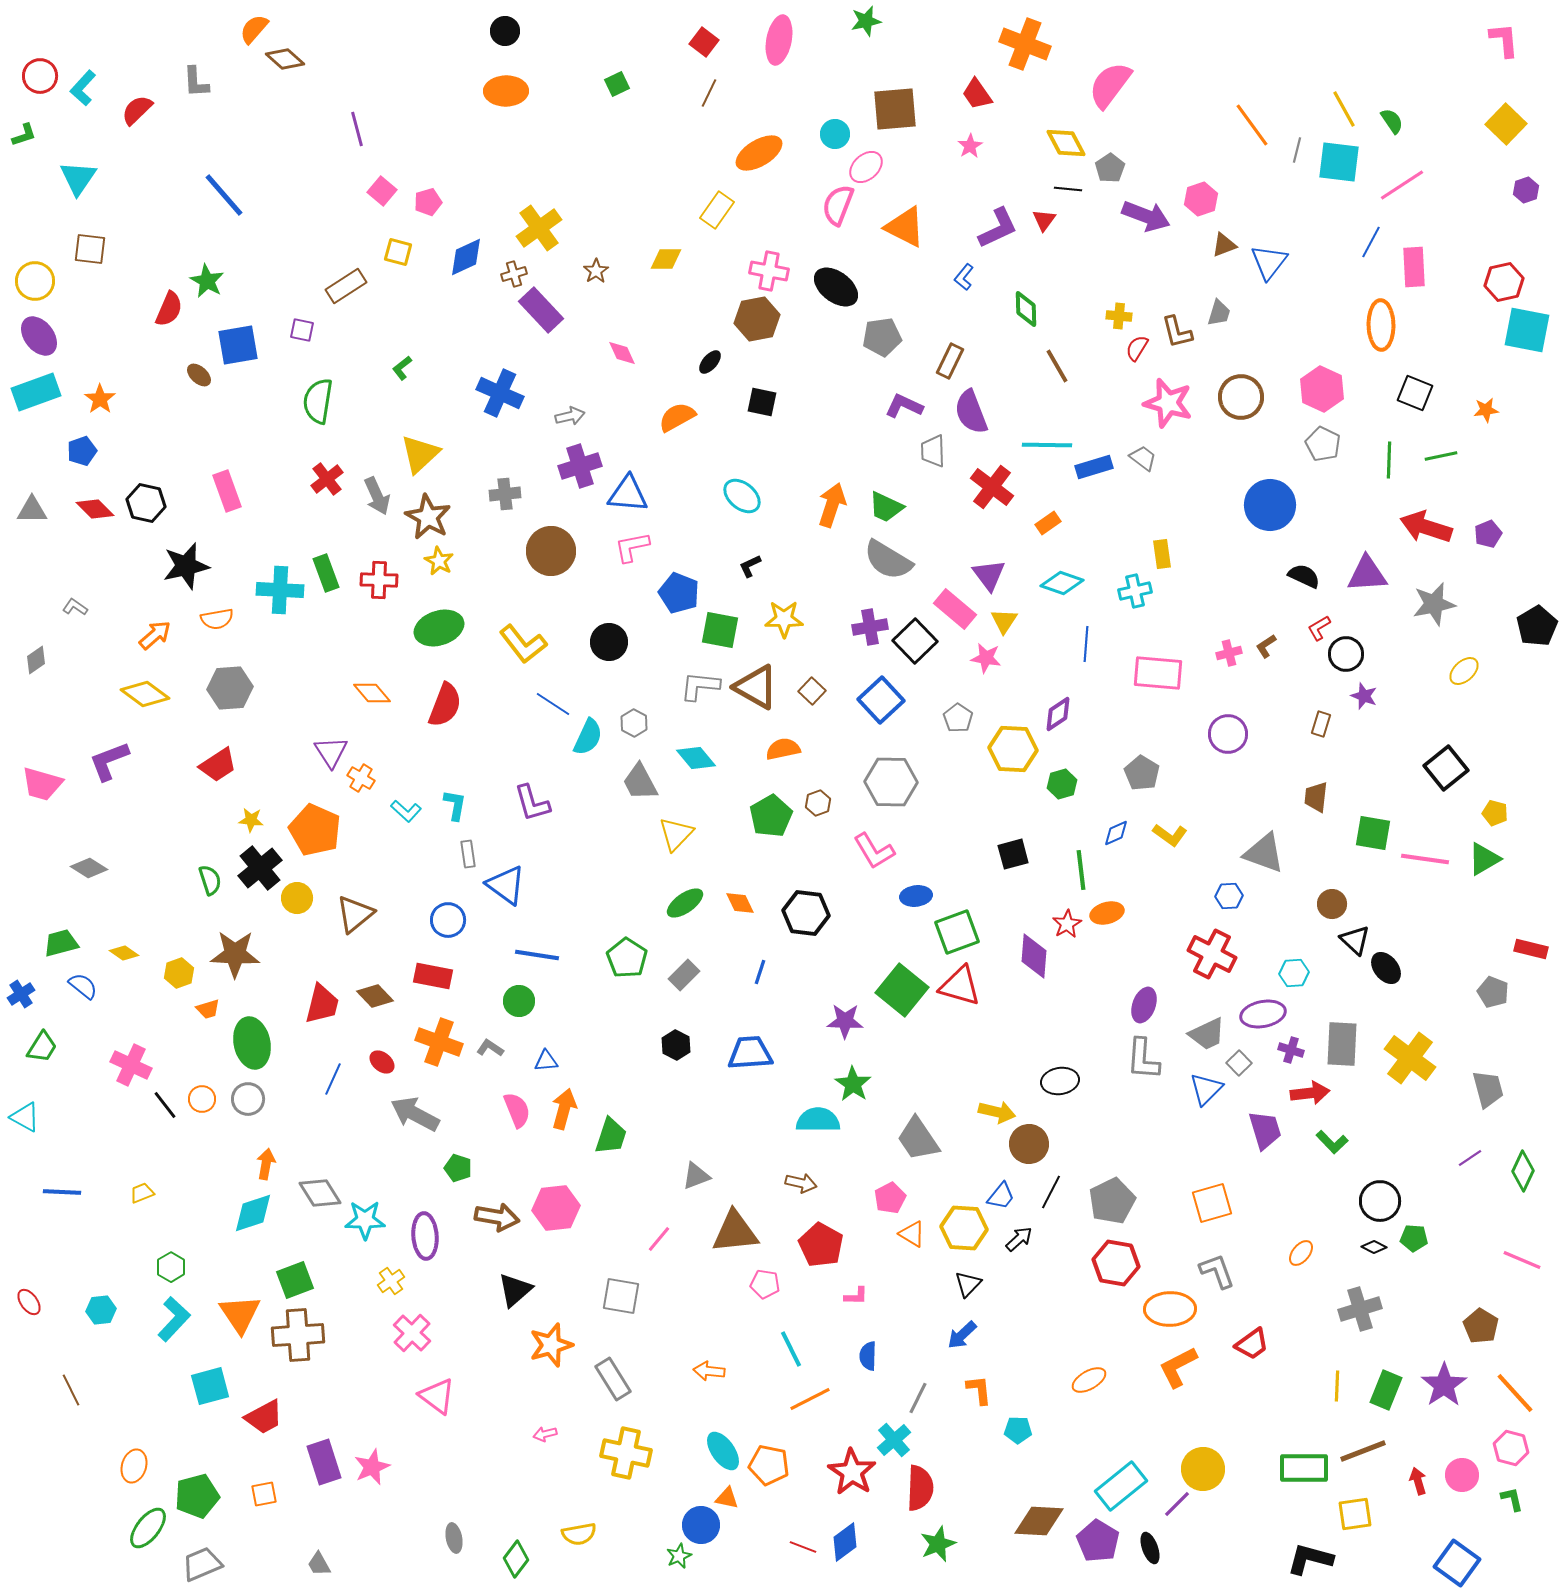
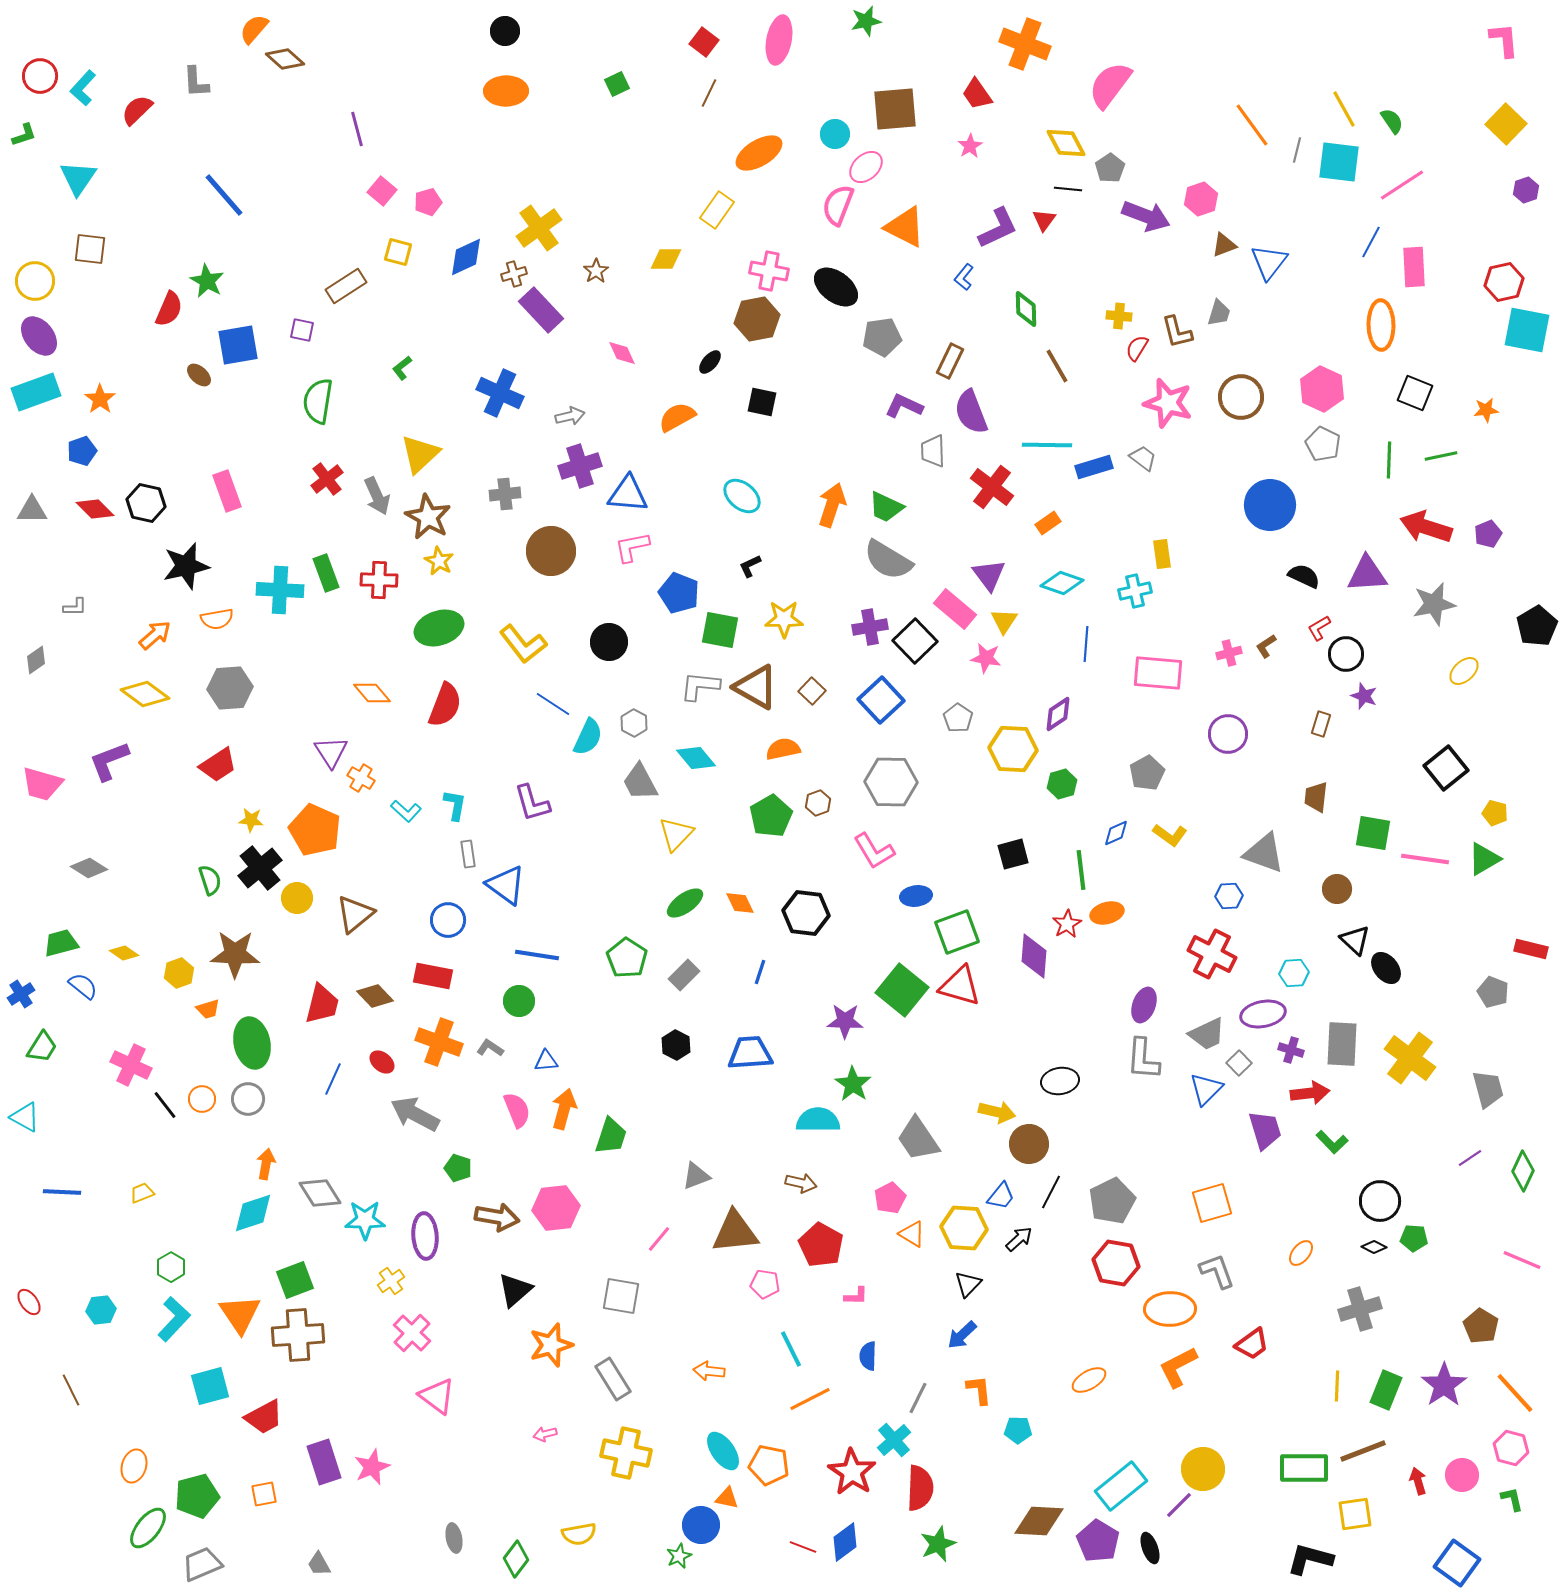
gray L-shape at (75, 607): rotated 145 degrees clockwise
gray pentagon at (1142, 773): moved 5 px right; rotated 12 degrees clockwise
brown circle at (1332, 904): moved 5 px right, 15 px up
purple line at (1177, 1504): moved 2 px right, 1 px down
